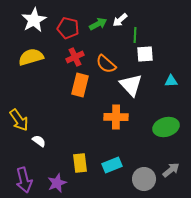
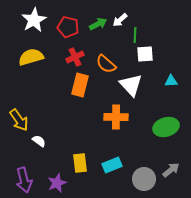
red pentagon: moved 1 px up
